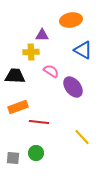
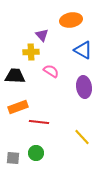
purple triangle: rotated 48 degrees clockwise
purple ellipse: moved 11 px right; rotated 30 degrees clockwise
